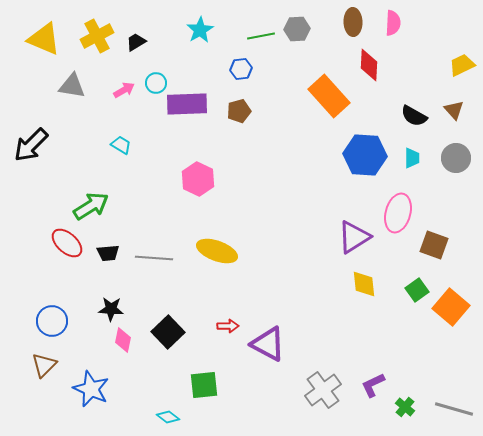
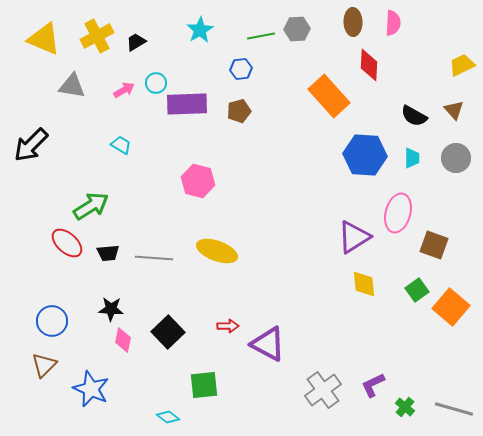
pink hexagon at (198, 179): moved 2 px down; rotated 12 degrees counterclockwise
